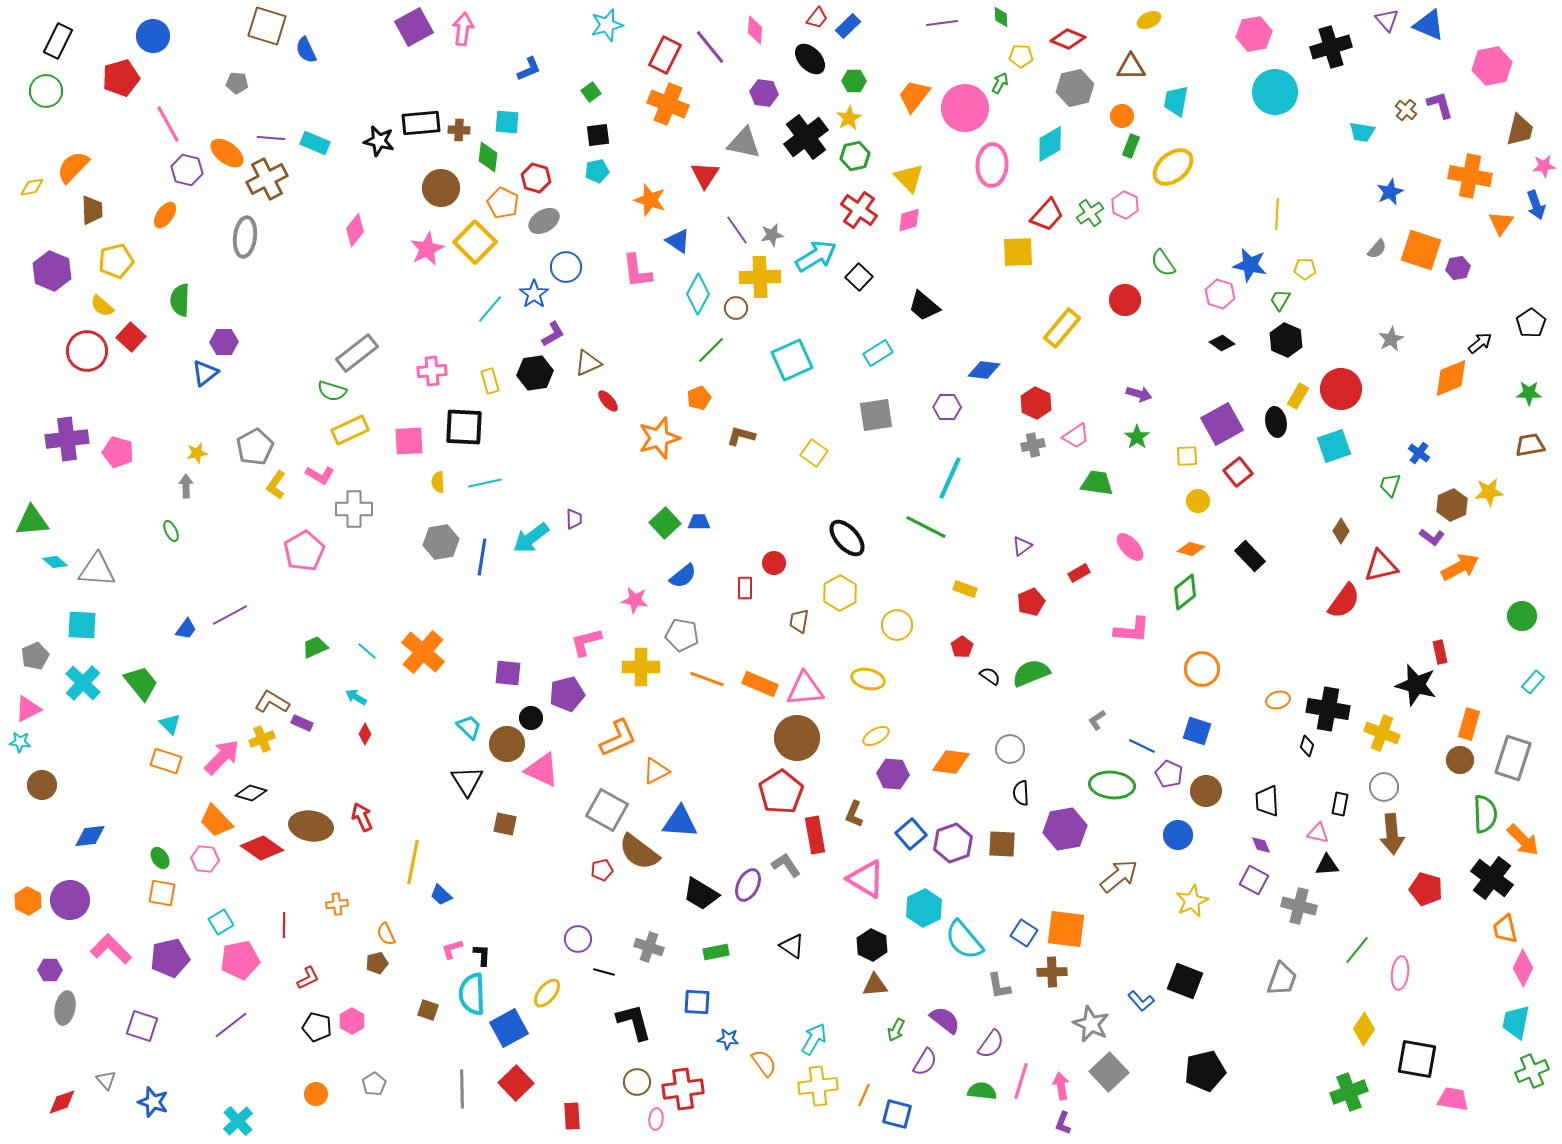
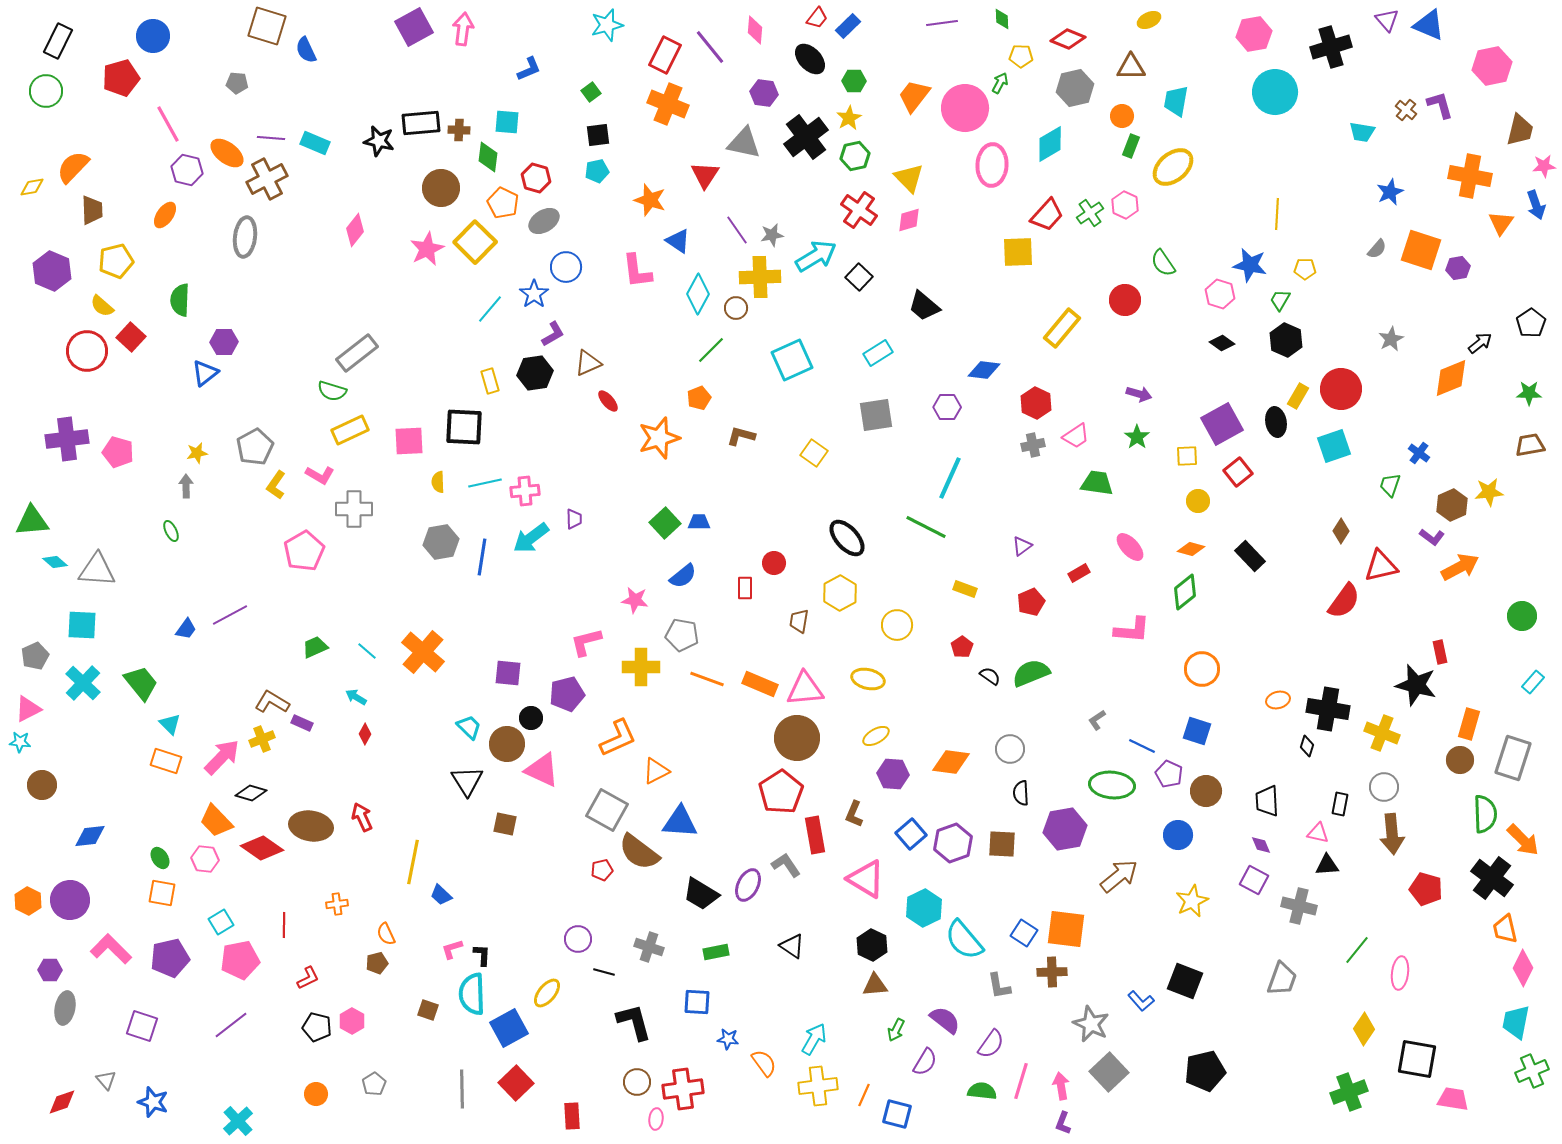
green diamond at (1001, 17): moved 1 px right, 2 px down
pink cross at (432, 371): moved 93 px right, 120 px down
